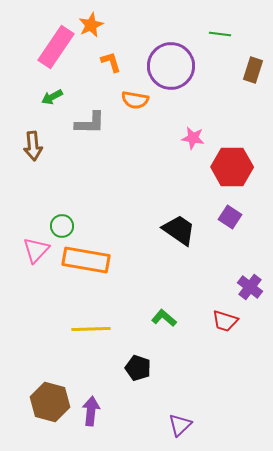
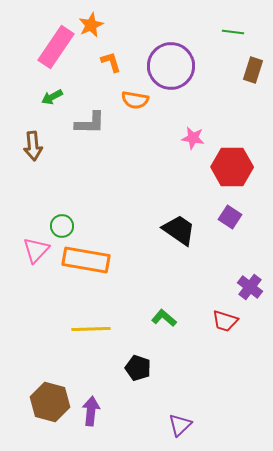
green line: moved 13 px right, 2 px up
